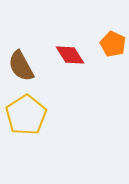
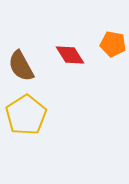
orange pentagon: rotated 15 degrees counterclockwise
